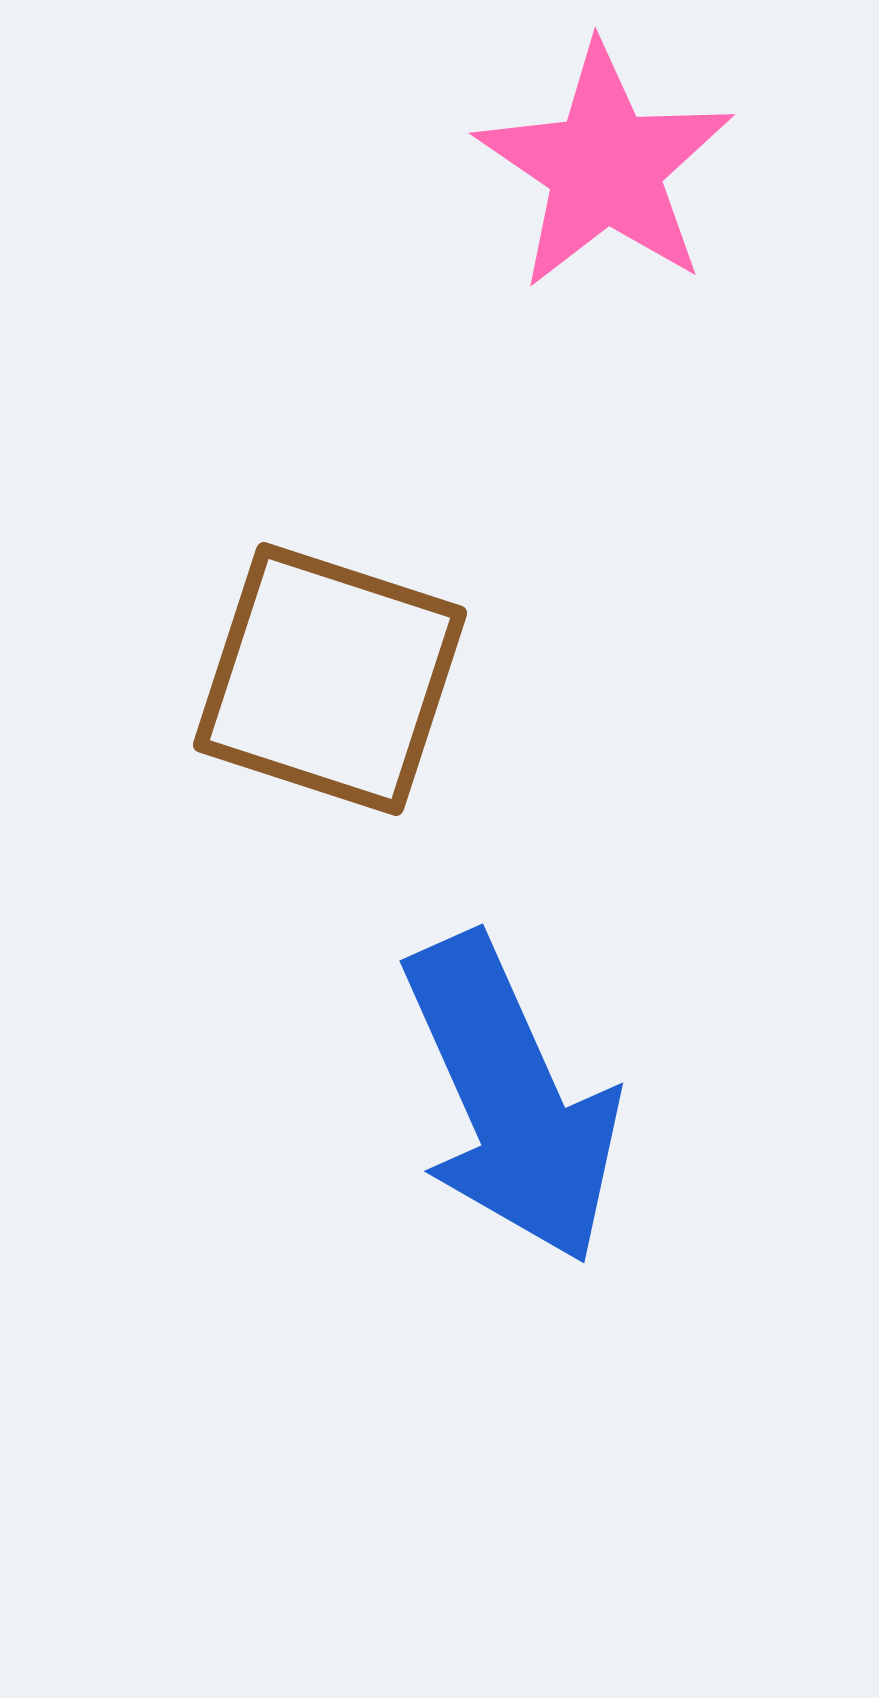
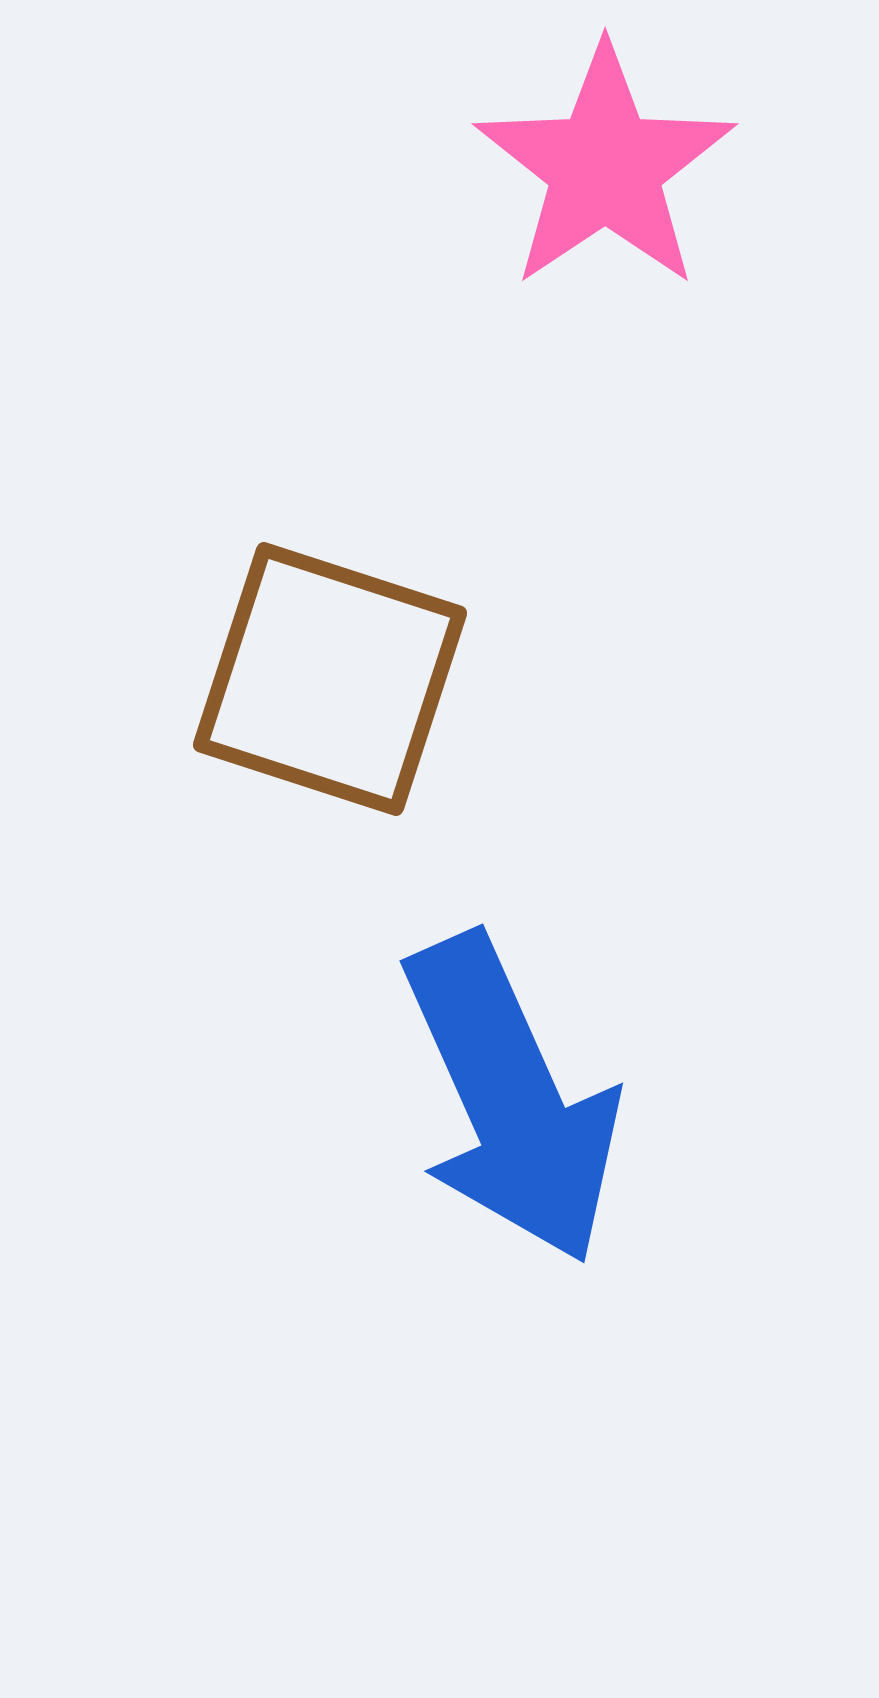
pink star: rotated 4 degrees clockwise
